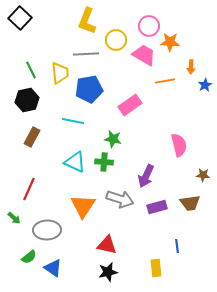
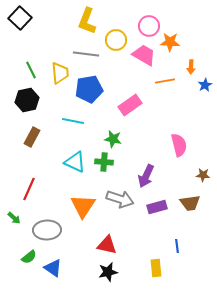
gray line: rotated 10 degrees clockwise
